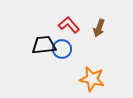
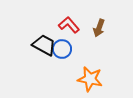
black trapezoid: rotated 35 degrees clockwise
orange star: moved 2 px left
